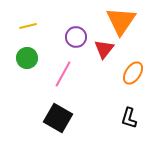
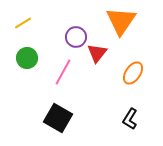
yellow line: moved 5 px left, 3 px up; rotated 18 degrees counterclockwise
red triangle: moved 7 px left, 4 px down
pink line: moved 2 px up
black L-shape: moved 1 px right, 1 px down; rotated 15 degrees clockwise
